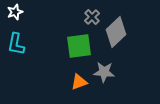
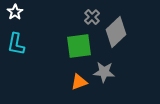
white star: rotated 14 degrees counterclockwise
